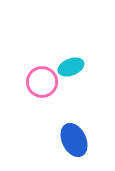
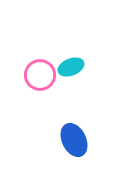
pink circle: moved 2 px left, 7 px up
